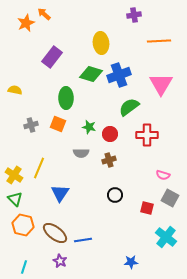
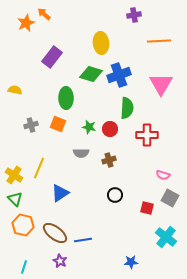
green semicircle: moved 2 px left, 1 px down; rotated 130 degrees clockwise
red circle: moved 5 px up
blue triangle: rotated 24 degrees clockwise
